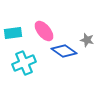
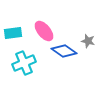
gray star: moved 1 px right, 1 px down
